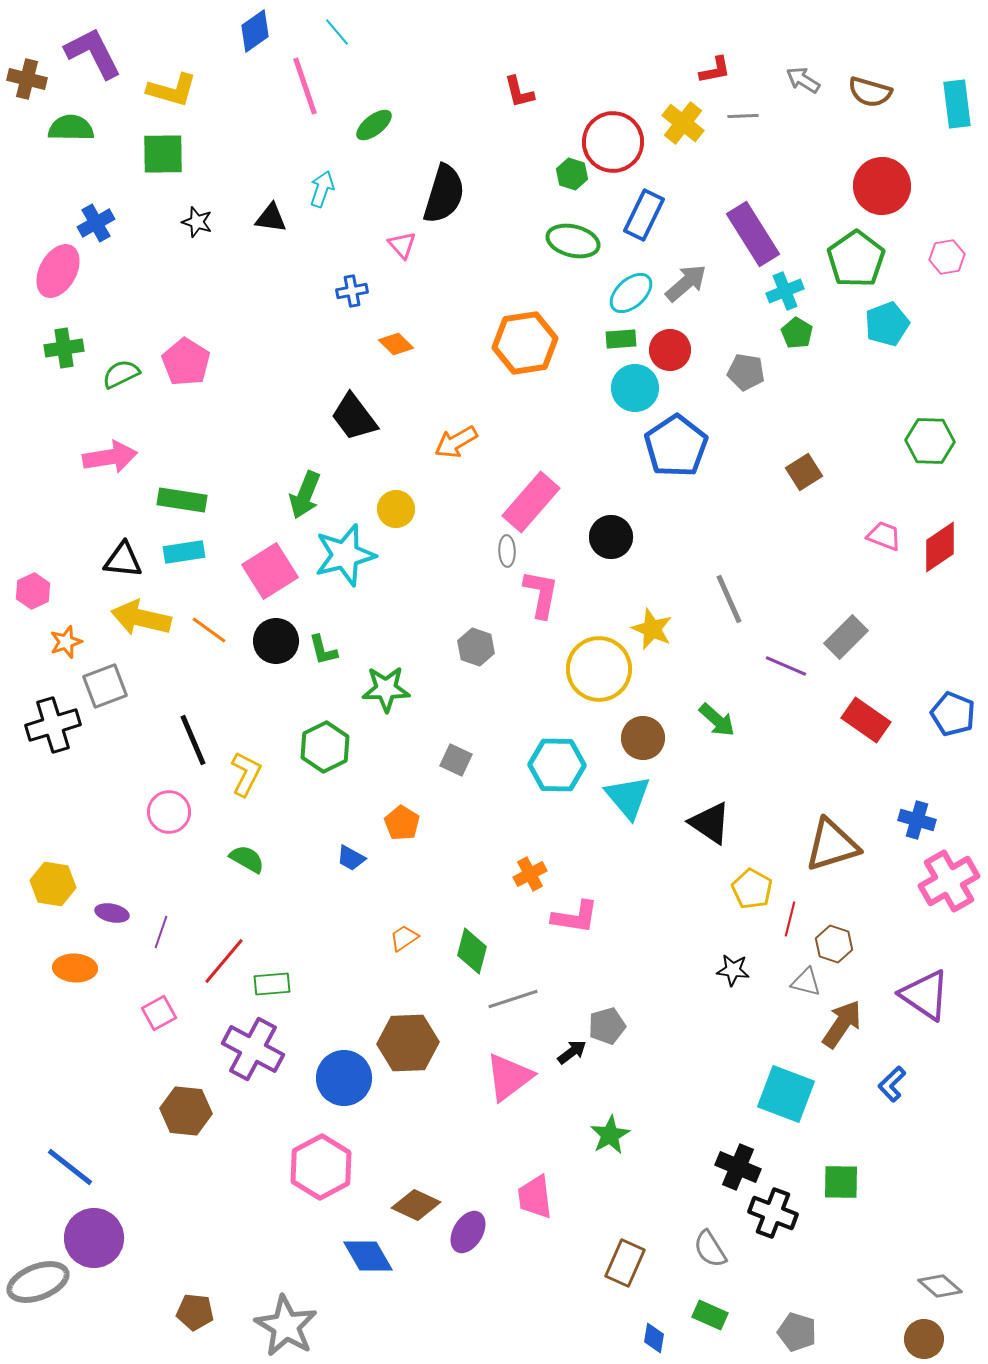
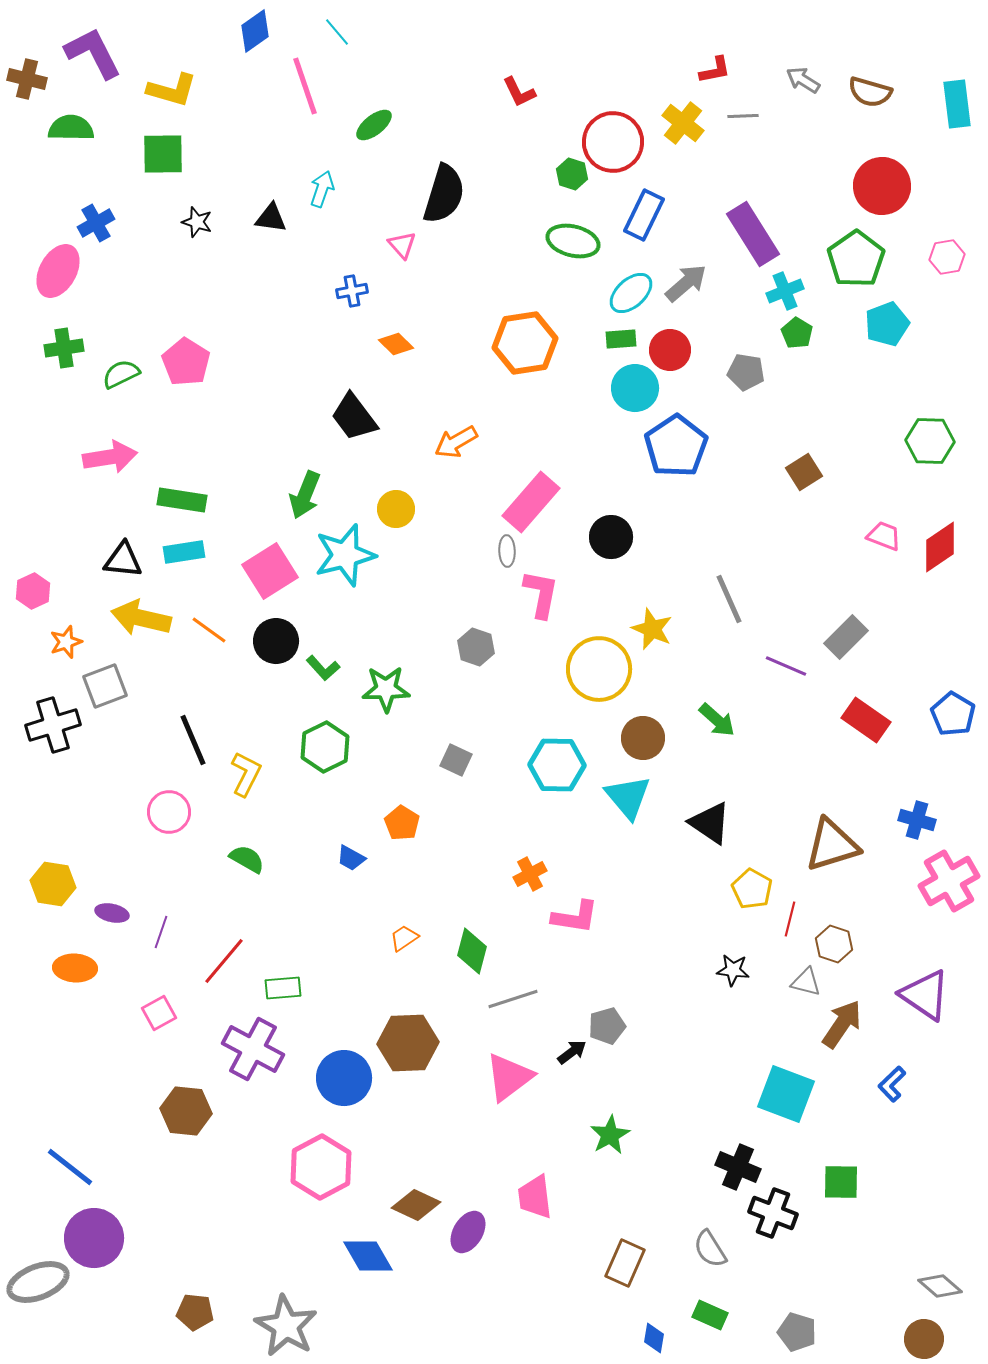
red L-shape at (519, 92): rotated 12 degrees counterclockwise
green L-shape at (323, 650): moved 18 px down; rotated 28 degrees counterclockwise
blue pentagon at (953, 714): rotated 9 degrees clockwise
green rectangle at (272, 984): moved 11 px right, 4 px down
